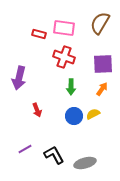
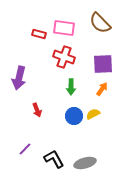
brown semicircle: rotated 75 degrees counterclockwise
purple line: rotated 16 degrees counterclockwise
black L-shape: moved 4 px down
